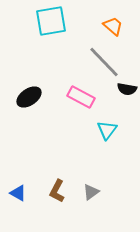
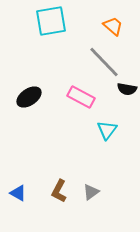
brown L-shape: moved 2 px right
